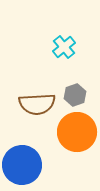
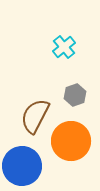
brown semicircle: moved 2 px left, 12 px down; rotated 120 degrees clockwise
orange circle: moved 6 px left, 9 px down
blue circle: moved 1 px down
